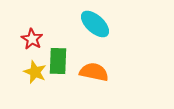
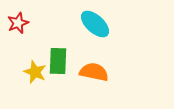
red star: moved 14 px left, 16 px up; rotated 20 degrees clockwise
